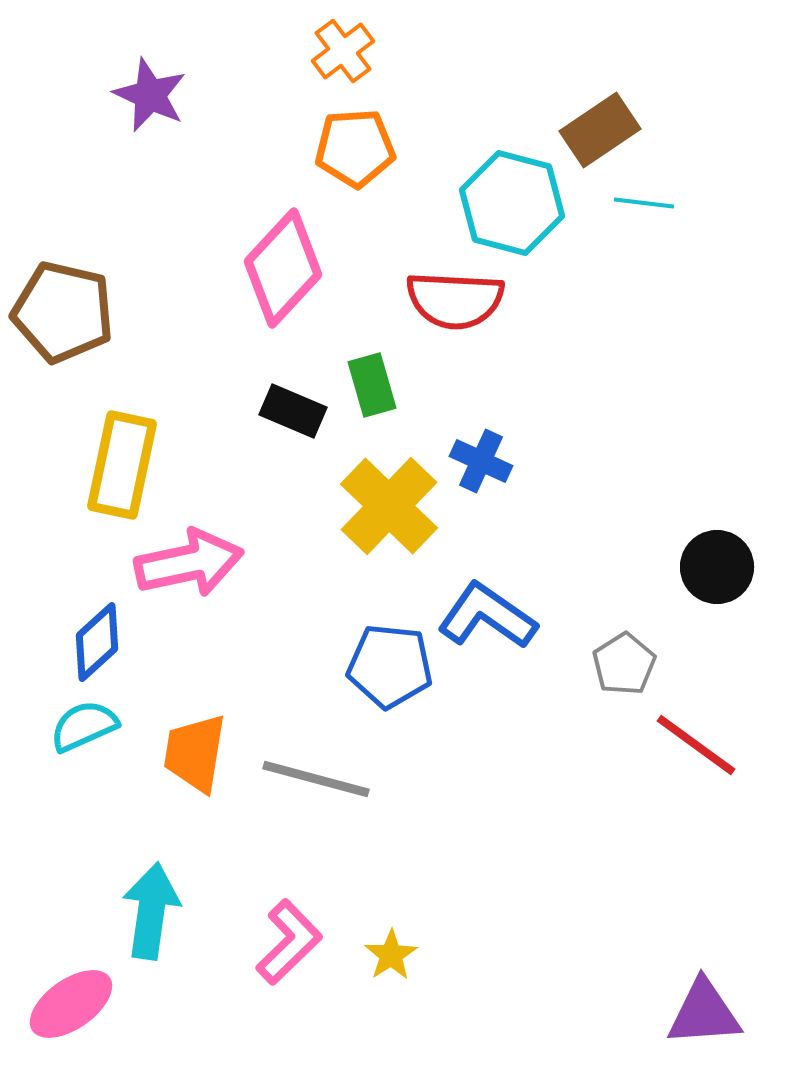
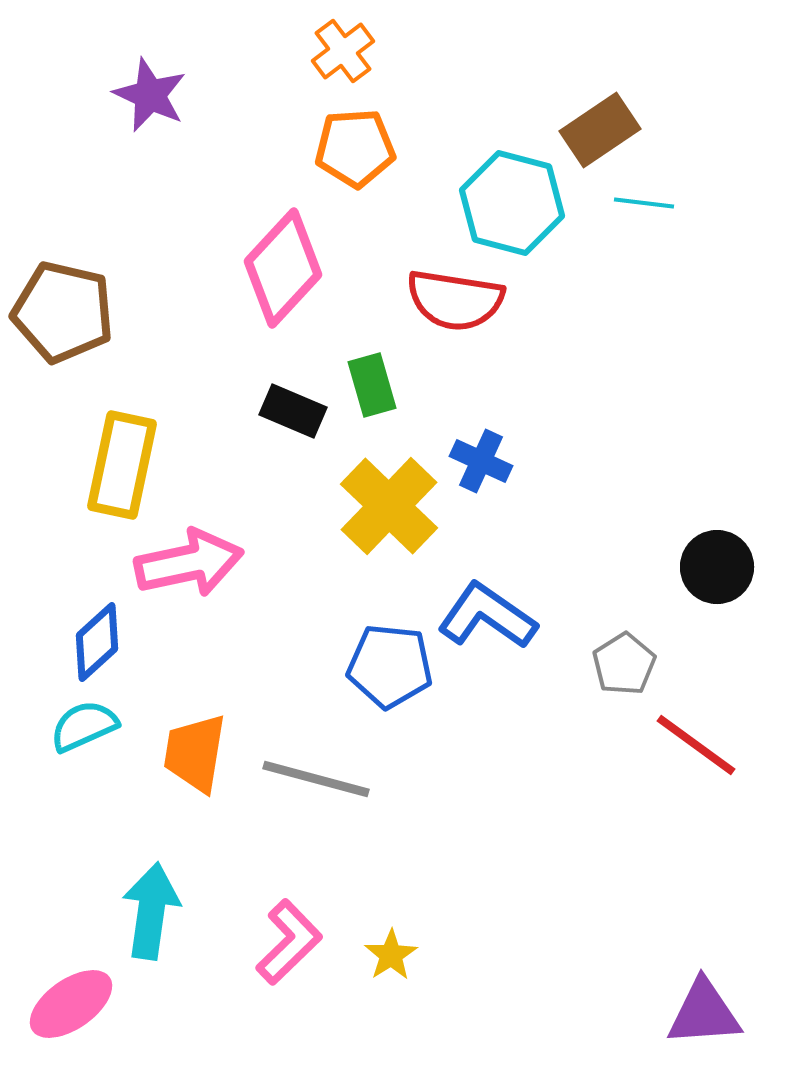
red semicircle: rotated 6 degrees clockwise
